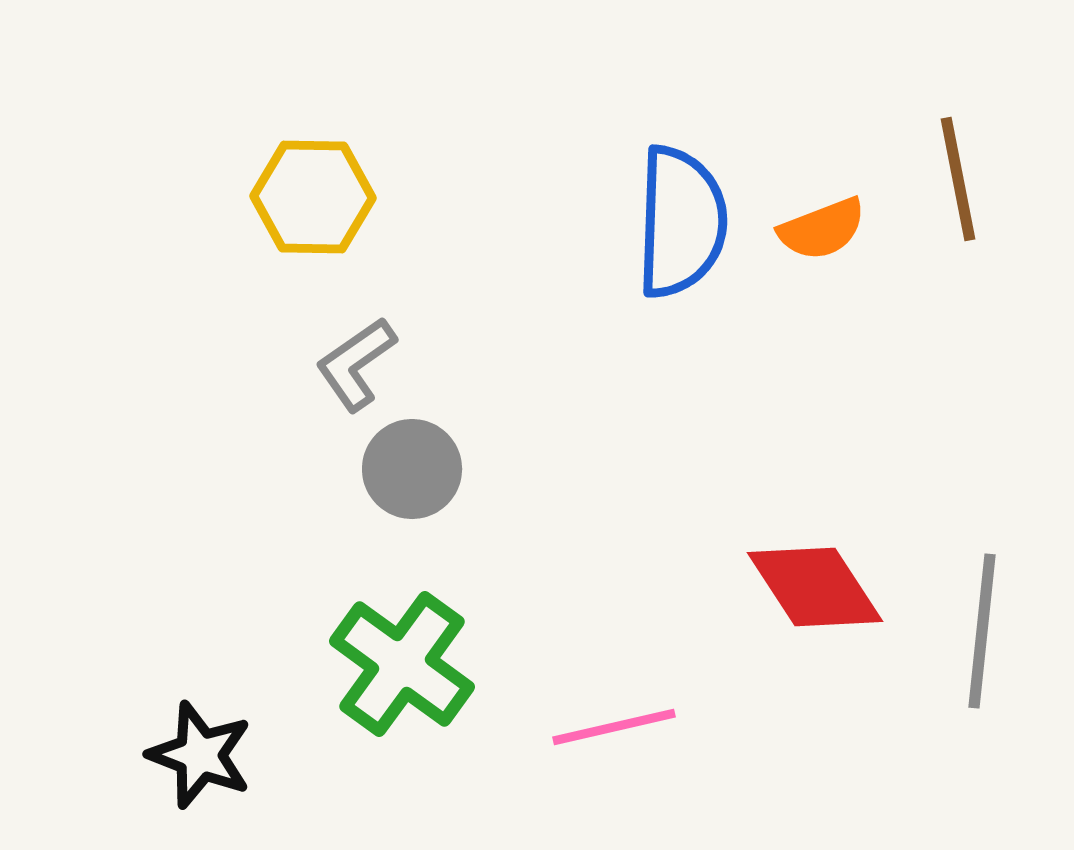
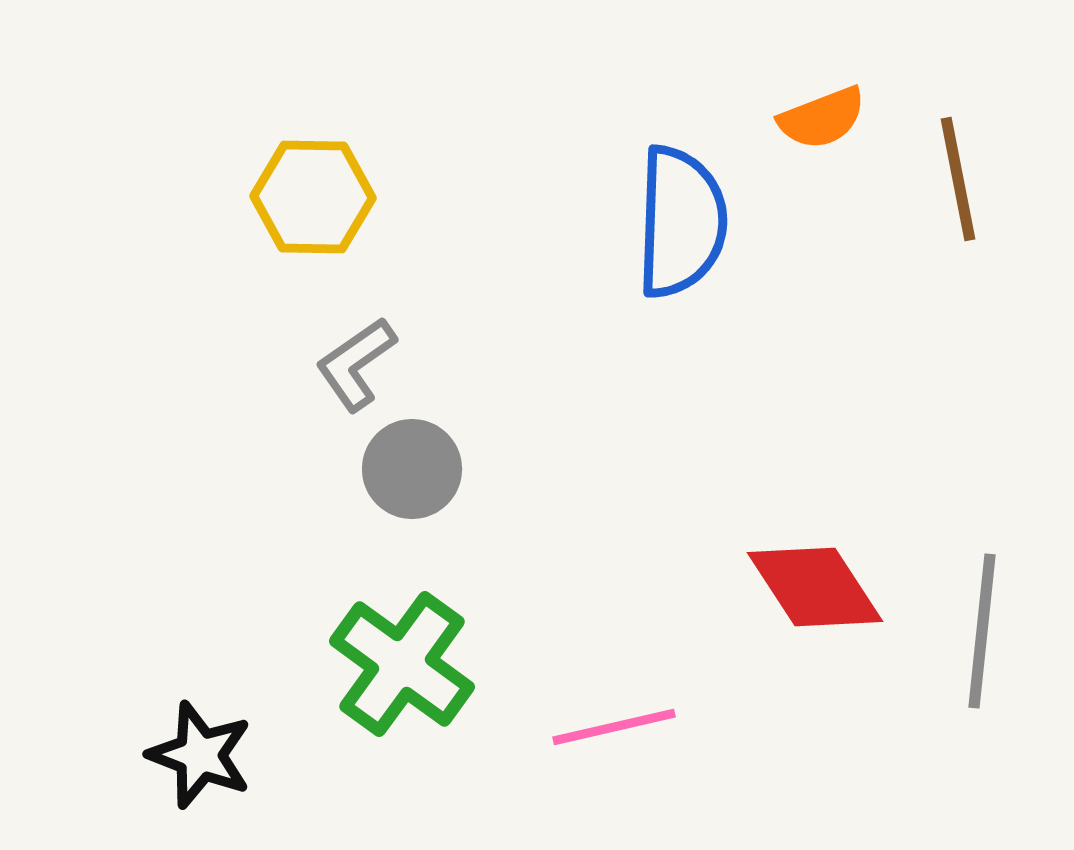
orange semicircle: moved 111 px up
